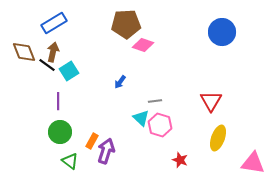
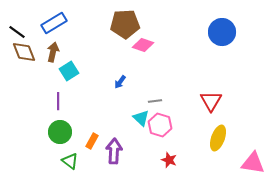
brown pentagon: moved 1 px left
black line: moved 30 px left, 33 px up
purple arrow: moved 8 px right; rotated 15 degrees counterclockwise
red star: moved 11 px left
